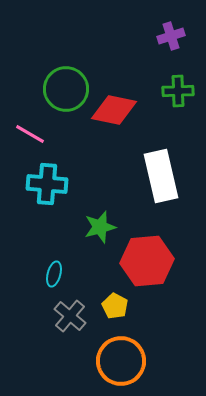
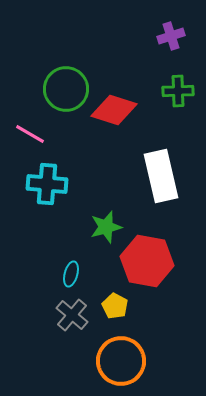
red diamond: rotated 6 degrees clockwise
green star: moved 6 px right
red hexagon: rotated 15 degrees clockwise
cyan ellipse: moved 17 px right
gray cross: moved 2 px right, 1 px up
